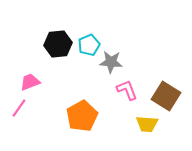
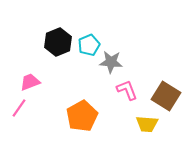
black hexagon: moved 2 px up; rotated 16 degrees counterclockwise
